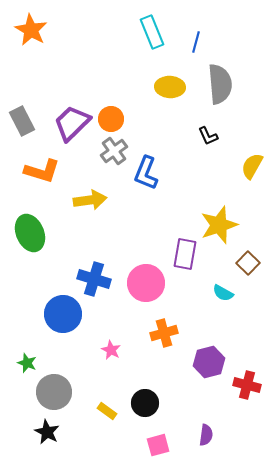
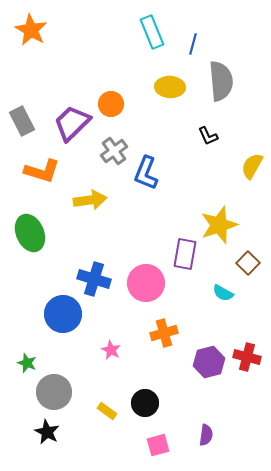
blue line: moved 3 px left, 2 px down
gray semicircle: moved 1 px right, 3 px up
orange circle: moved 15 px up
red cross: moved 28 px up
